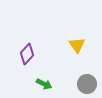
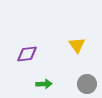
purple diamond: rotated 40 degrees clockwise
green arrow: rotated 28 degrees counterclockwise
